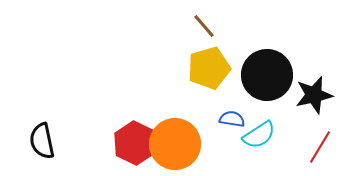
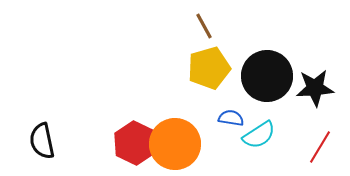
brown line: rotated 12 degrees clockwise
black circle: moved 1 px down
black star: moved 1 px right, 7 px up; rotated 9 degrees clockwise
blue semicircle: moved 1 px left, 1 px up
